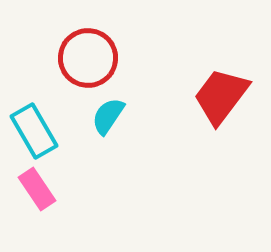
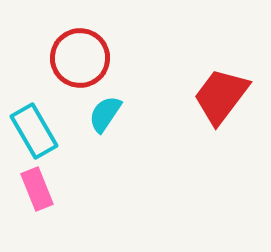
red circle: moved 8 px left
cyan semicircle: moved 3 px left, 2 px up
pink rectangle: rotated 12 degrees clockwise
